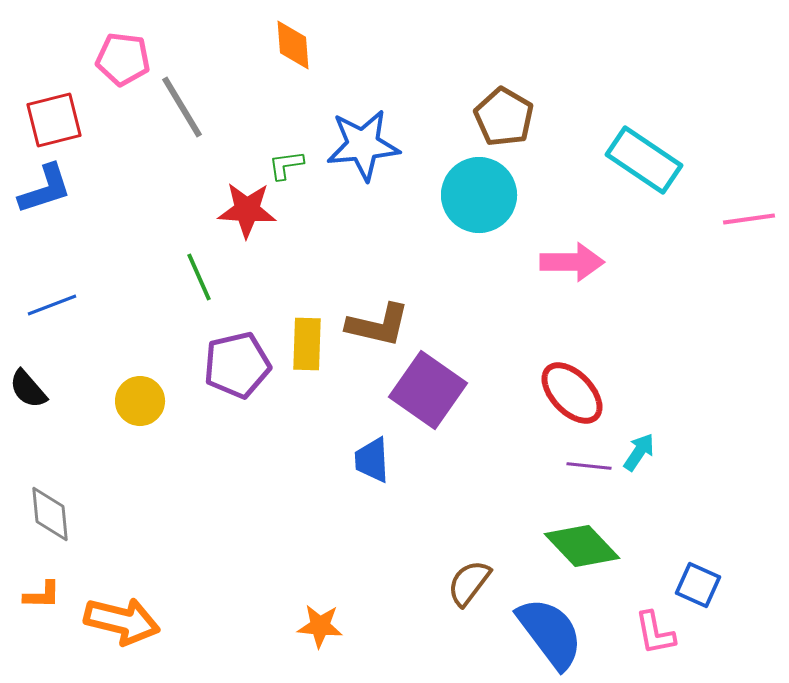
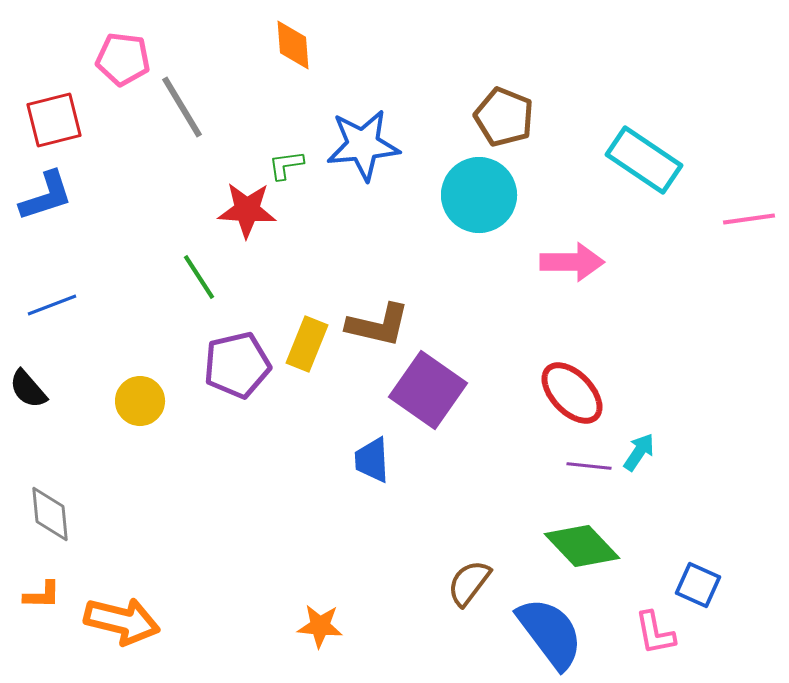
brown pentagon: rotated 8 degrees counterclockwise
blue L-shape: moved 1 px right, 7 px down
green line: rotated 9 degrees counterclockwise
yellow rectangle: rotated 20 degrees clockwise
